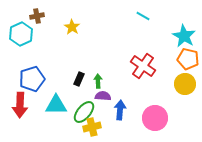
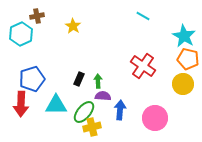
yellow star: moved 1 px right, 1 px up
yellow circle: moved 2 px left
red arrow: moved 1 px right, 1 px up
